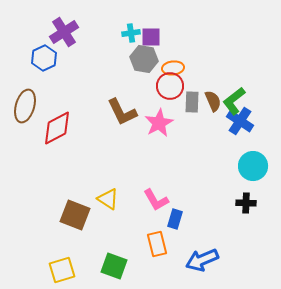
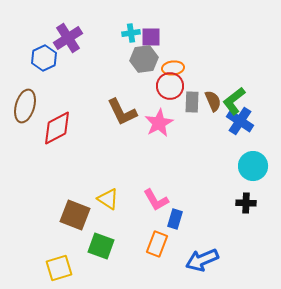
purple cross: moved 4 px right, 6 px down
gray hexagon: rotated 16 degrees counterclockwise
orange rectangle: rotated 35 degrees clockwise
green square: moved 13 px left, 20 px up
yellow square: moved 3 px left, 2 px up
